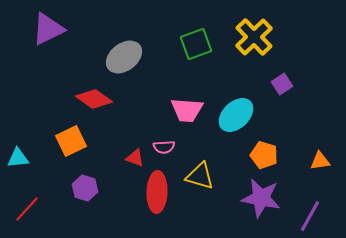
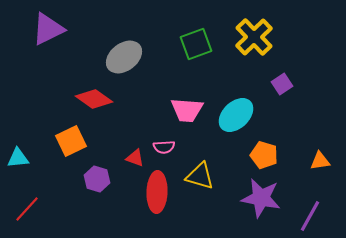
purple hexagon: moved 12 px right, 9 px up
